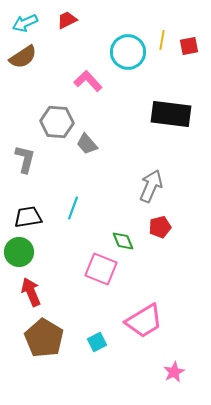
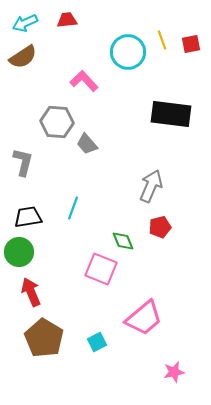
red trapezoid: rotated 20 degrees clockwise
yellow line: rotated 30 degrees counterclockwise
red square: moved 2 px right, 2 px up
pink L-shape: moved 4 px left
gray L-shape: moved 2 px left, 3 px down
pink trapezoid: moved 3 px up; rotated 9 degrees counterclockwise
pink star: rotated 15 degrees clockwise
